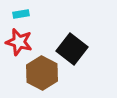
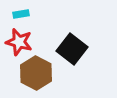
brown hexagon: moved 6 px left
